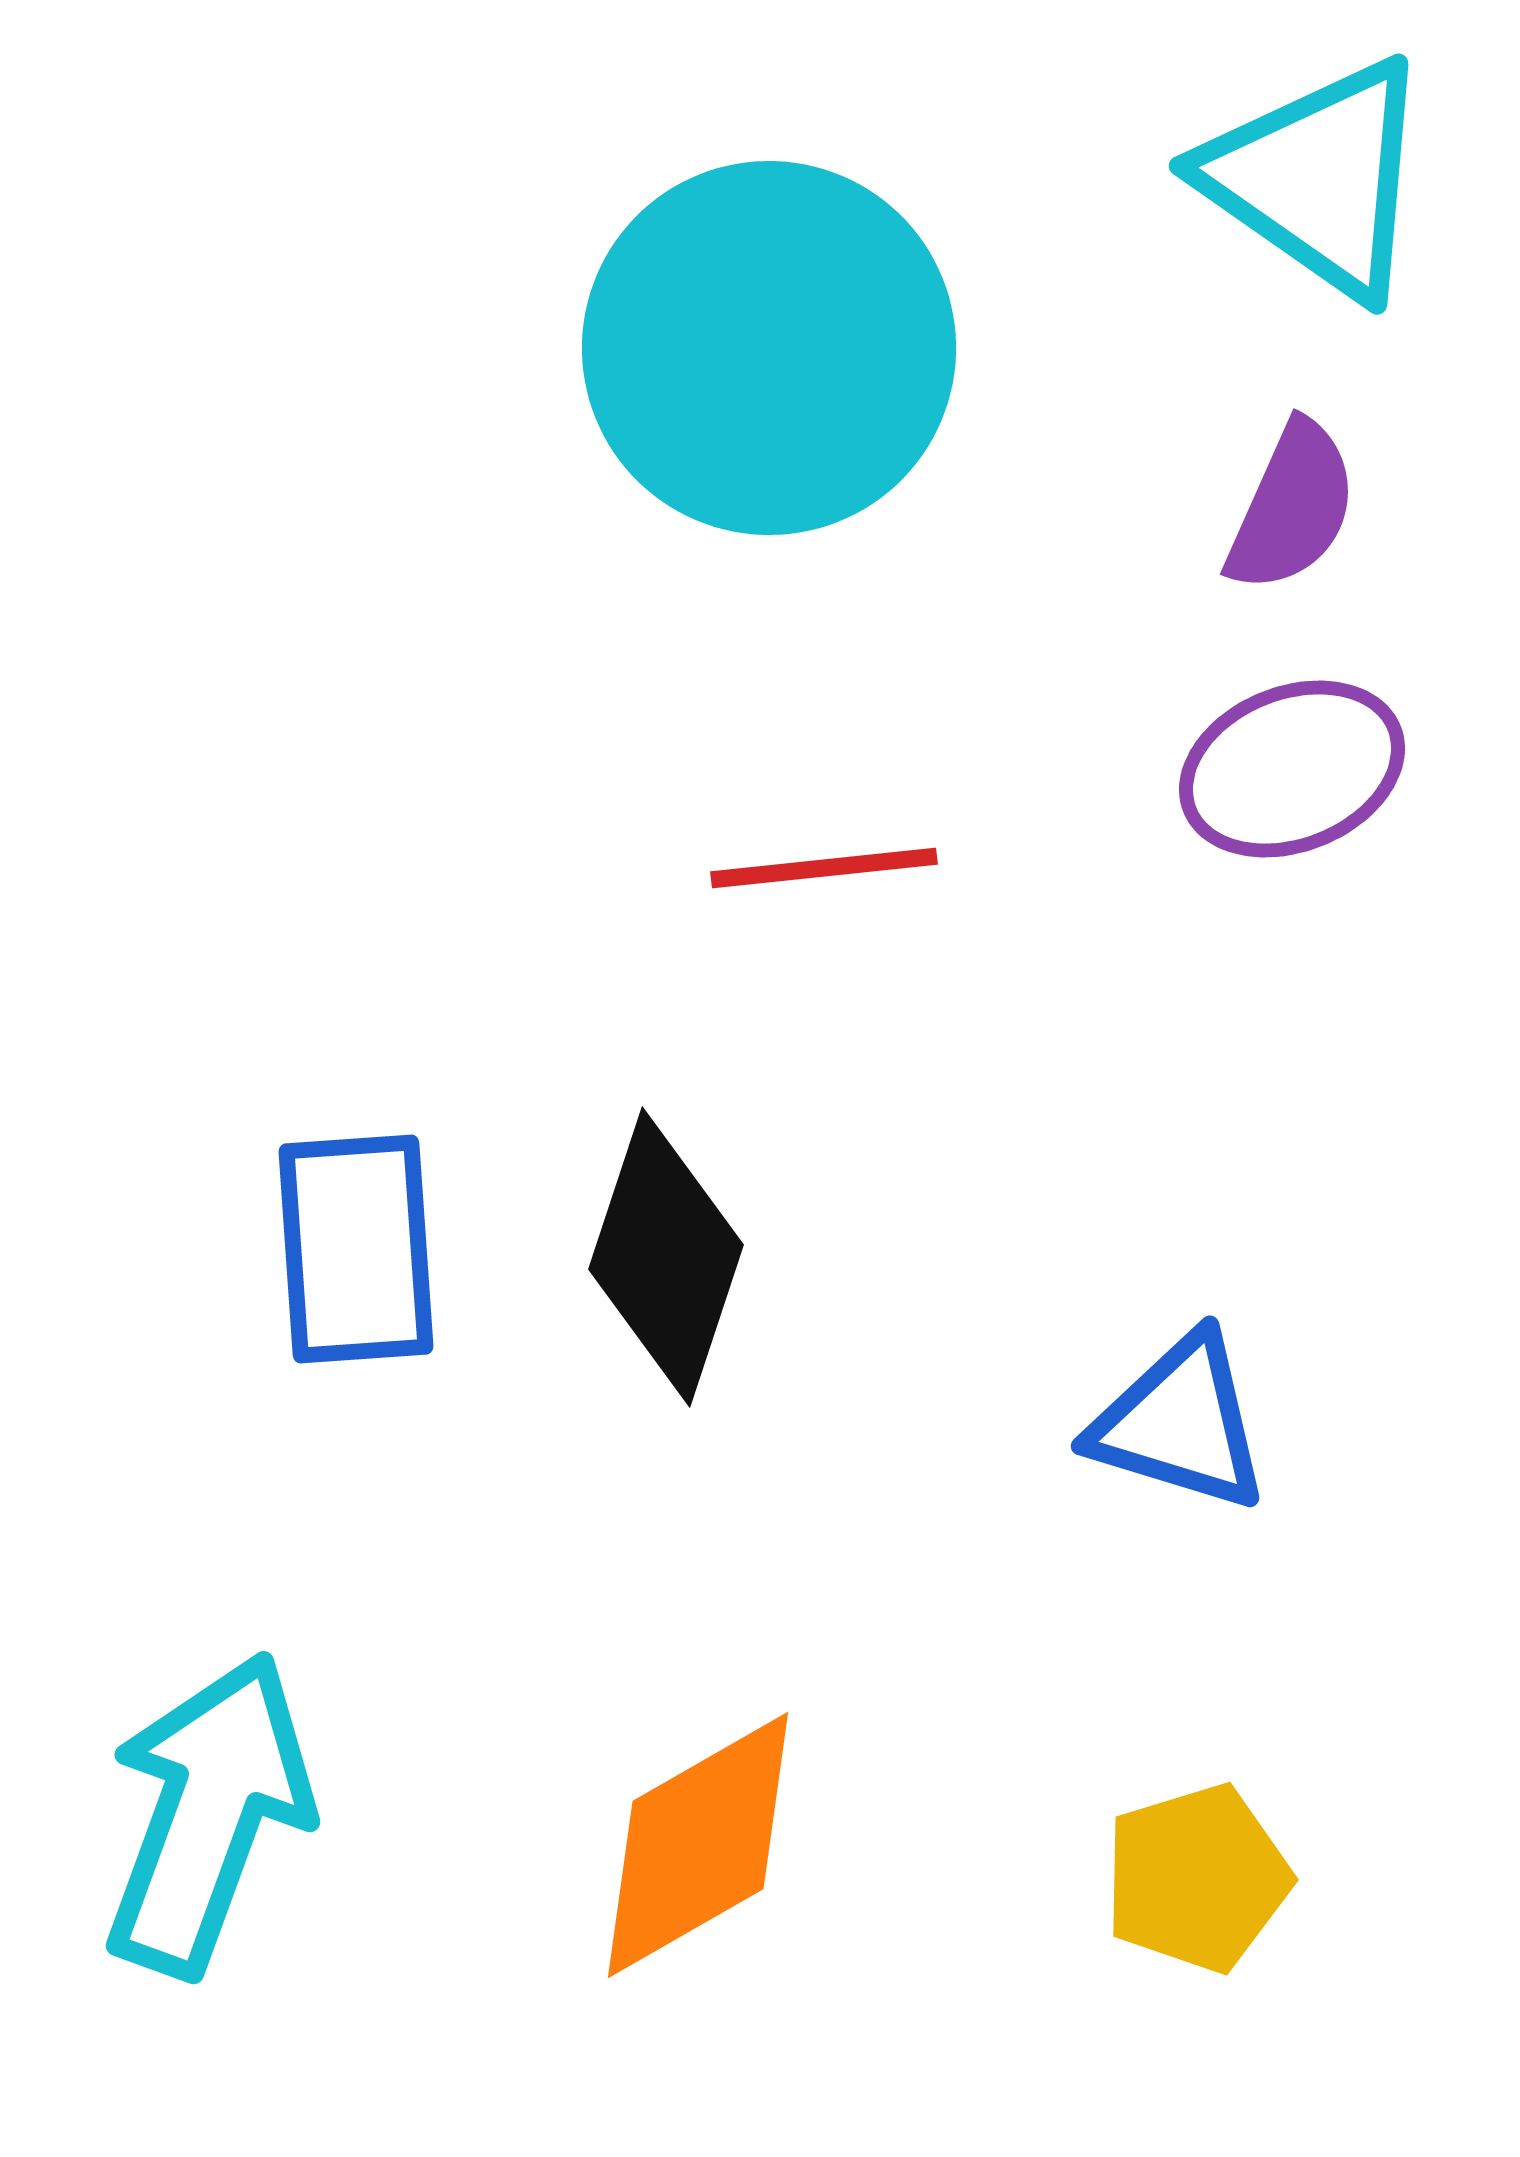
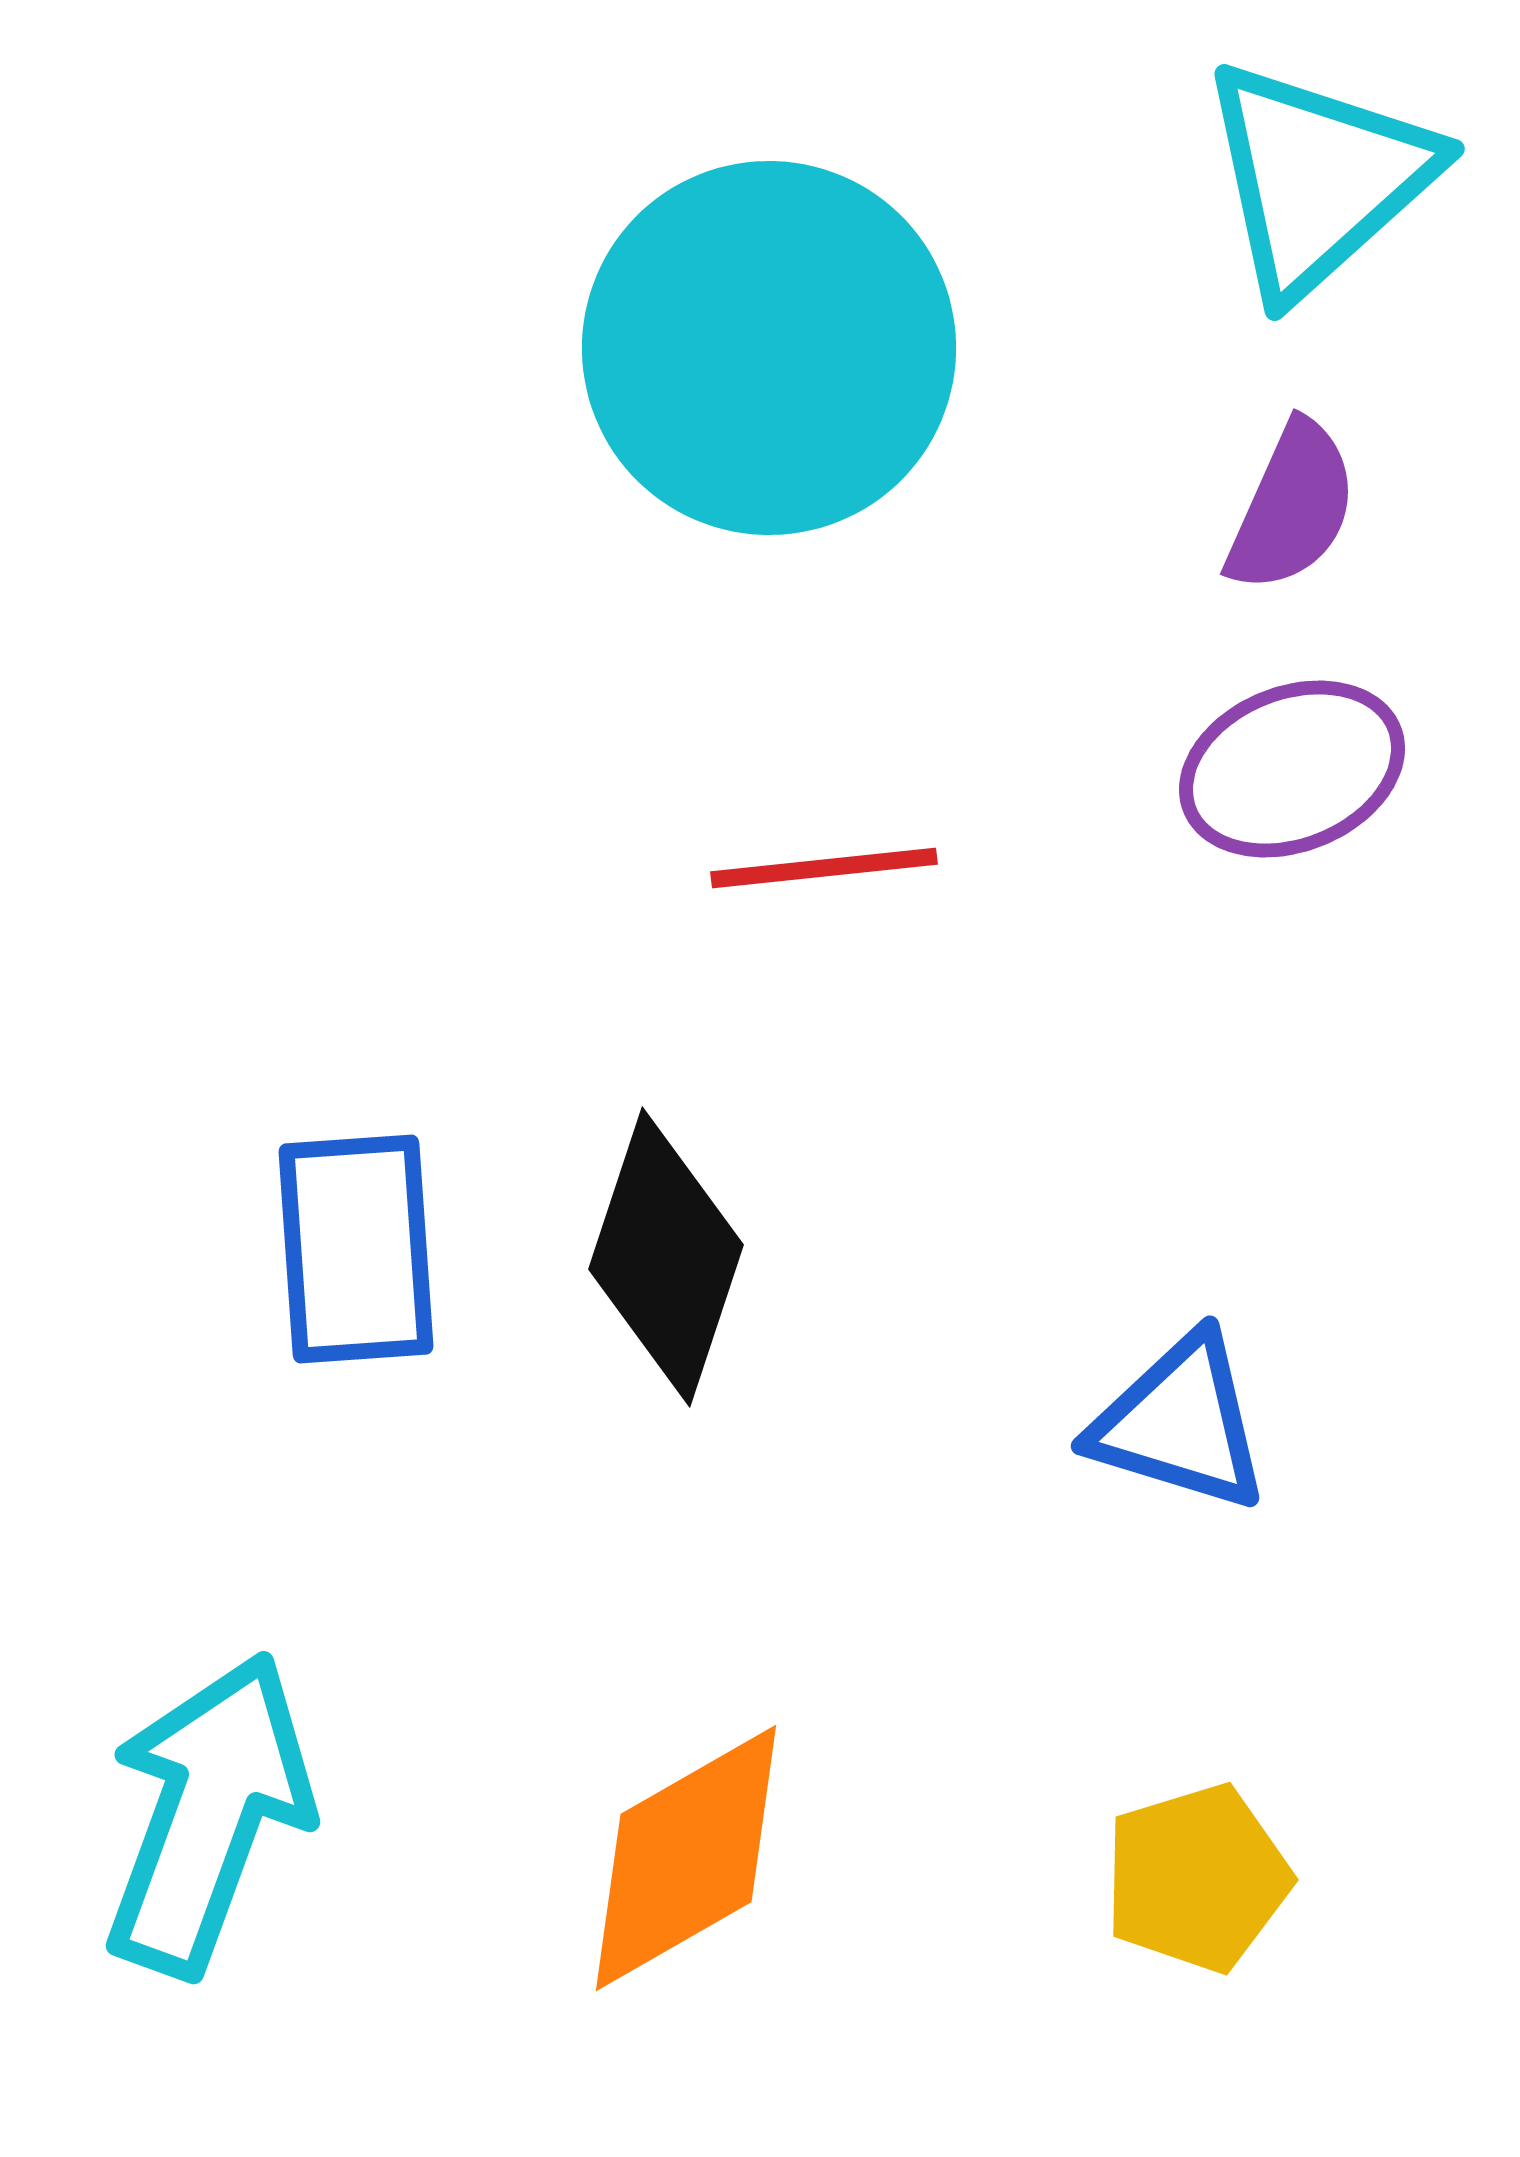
cyan triangle: rotated 43 degrees clockwise
orange diamond: moved 12 px left, 13 px down
